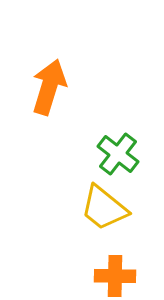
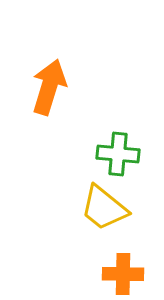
green cross: rotated 33 degrees counterclockwise
orange cross: moved 8 px right, 2 px up
